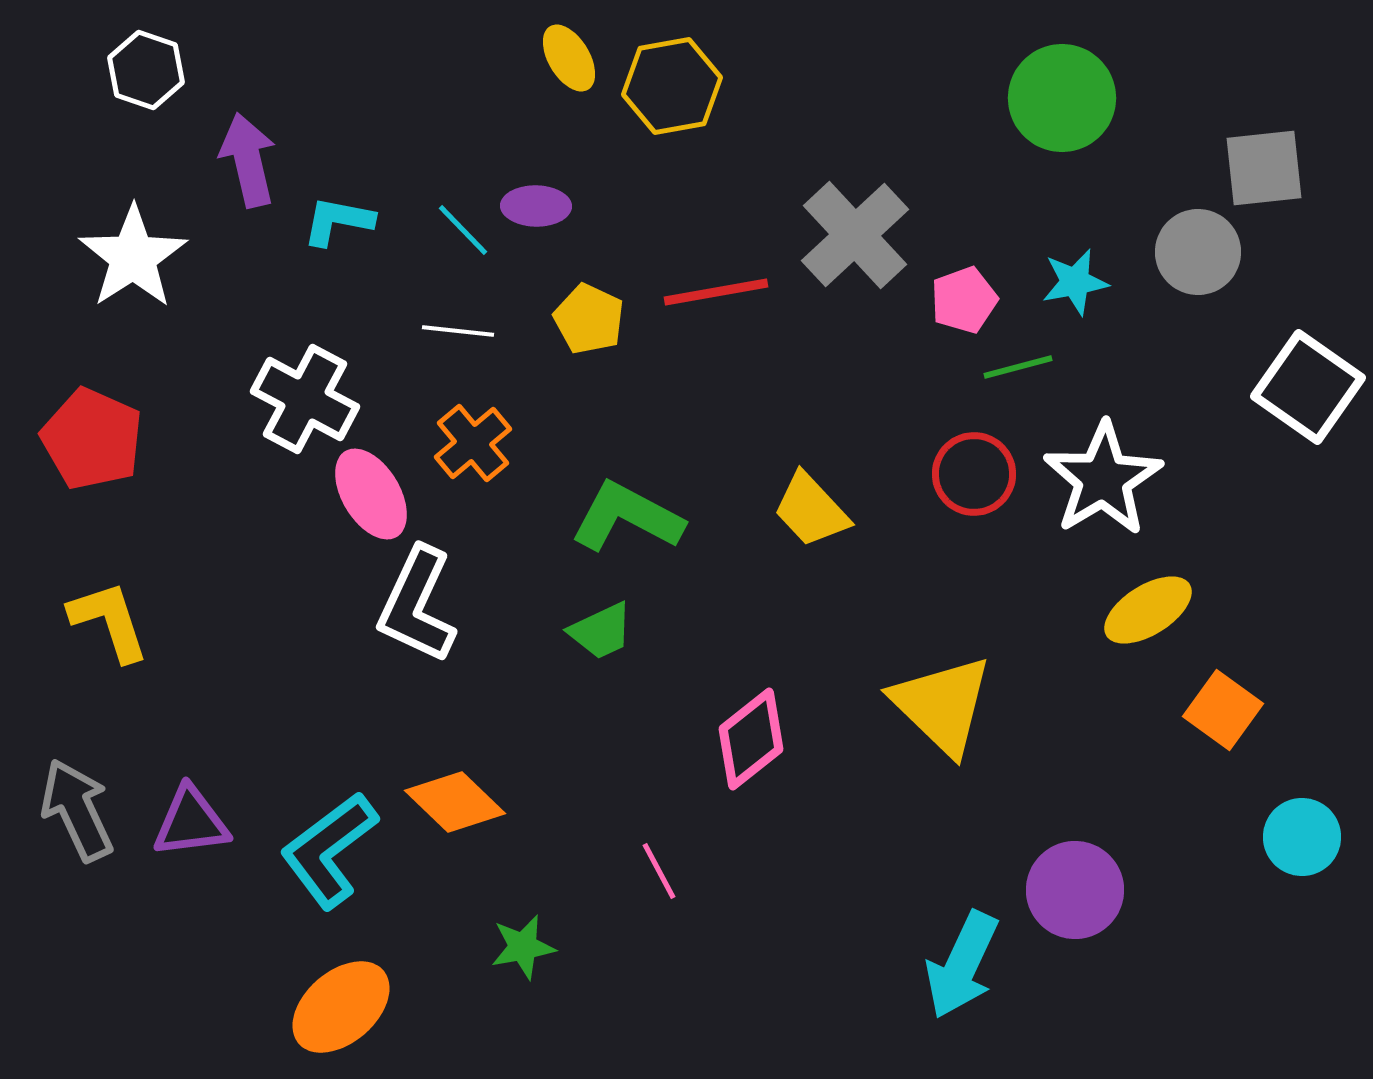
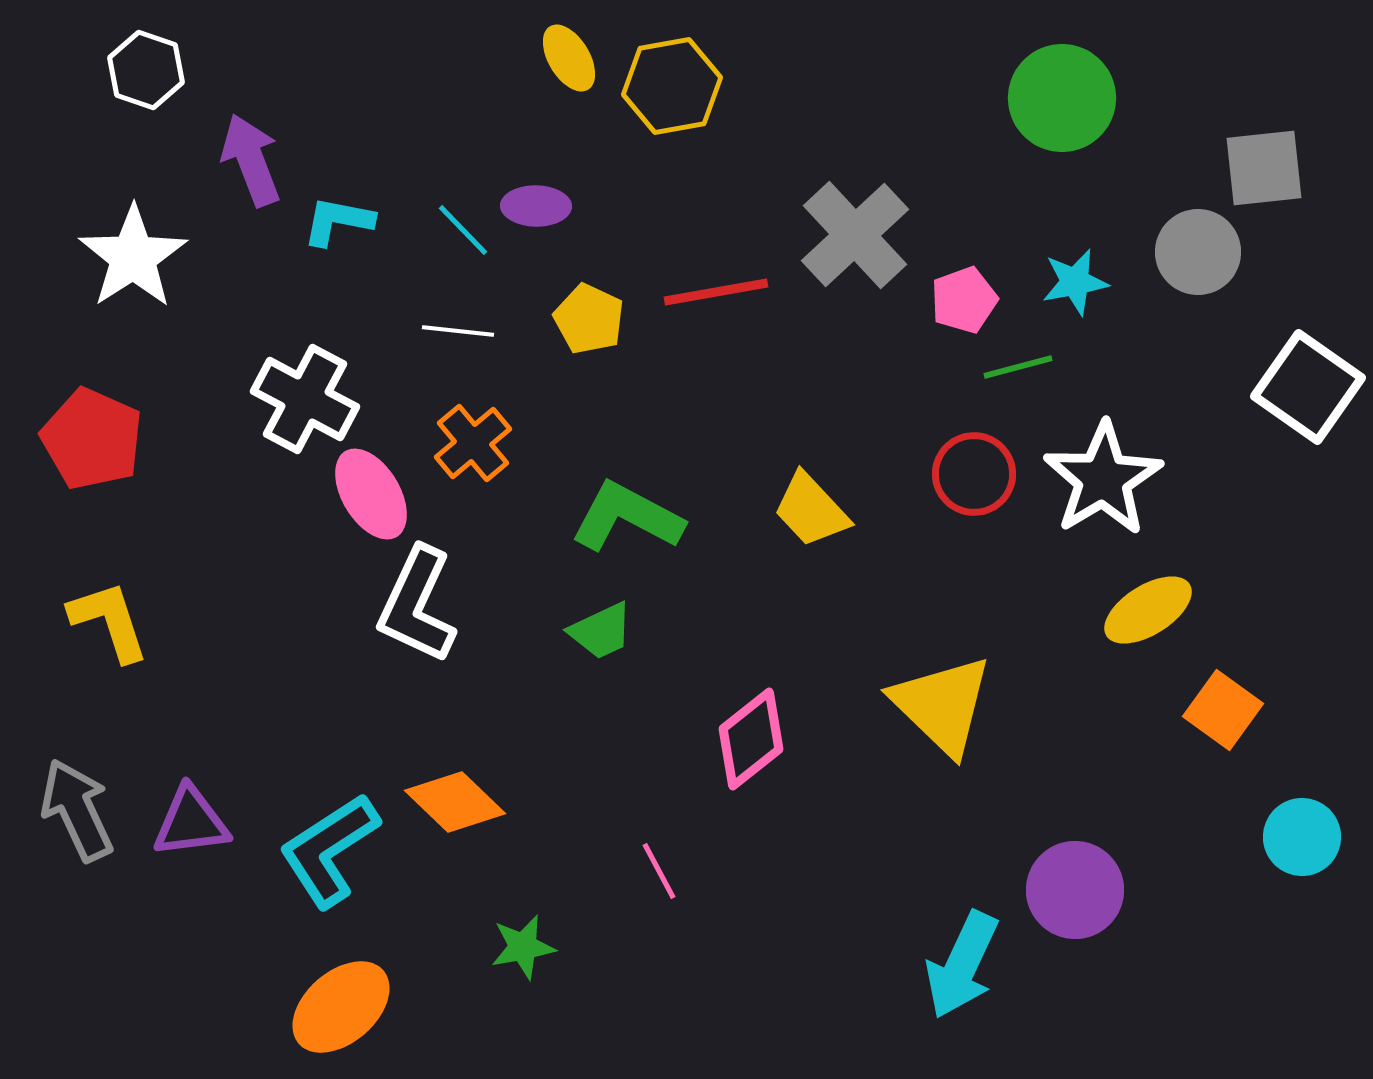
purple arrow at (248, 160): moved 3 px right; rotated 8 degrees counterclockwise
cyan L-shape at (329, 850): rotated 4 degrees clockwise
